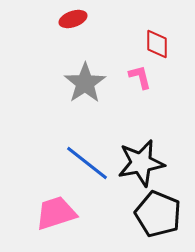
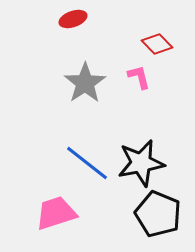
red diamond: rotated 44 degrees counterclockwise
pink L-shape: moved 1 px left
